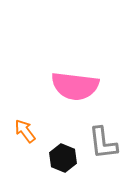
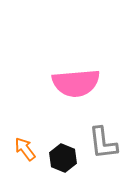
pink semicircle: moved 1 px right, 3 px up; rotated 12 degrees counterclockwise
orange arrow: moved 18 px down
